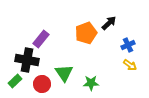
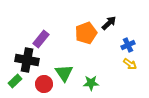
yellow arrow: moved 1 px up
red circle: moved 2 px right
